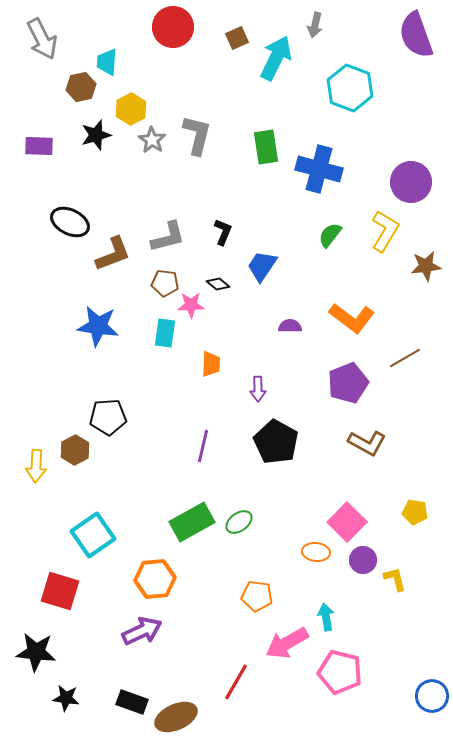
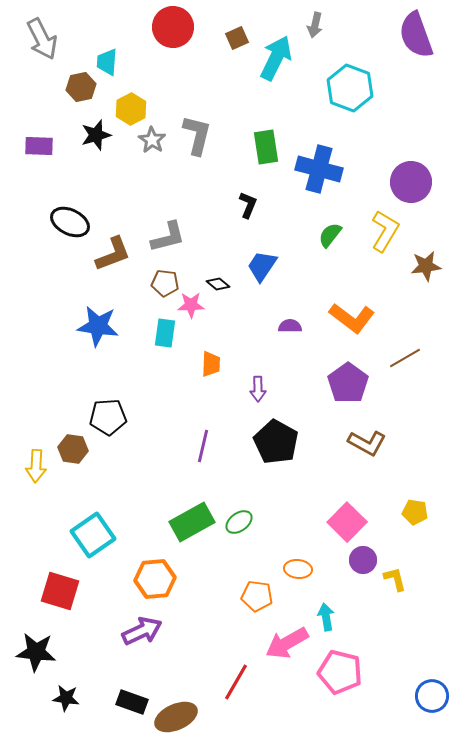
black L-shape at (223, 232): moved 25 px right, 27 px up
purple pentagon at (348, 383): rotated 15 degrees counterclockwise
brown hexagon at (75, 450): moved 2 px left, 1 px up; rotated 24 degrees counterclockwise
orange ellipse at (316, 552): moved 18 px left, 17 px down
